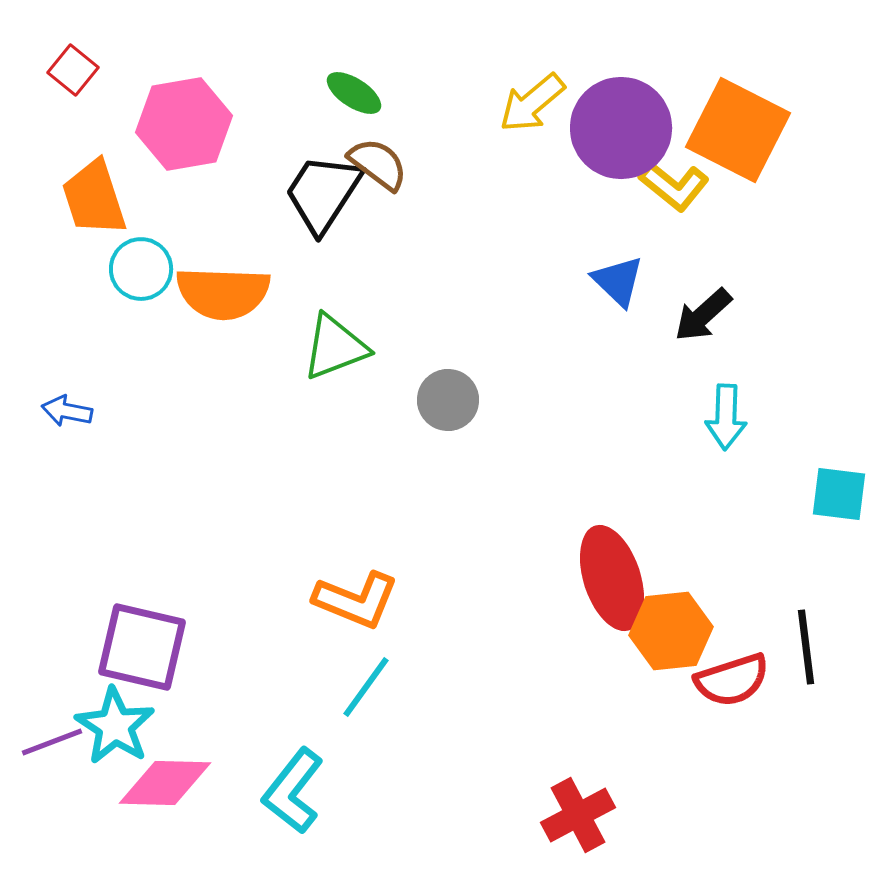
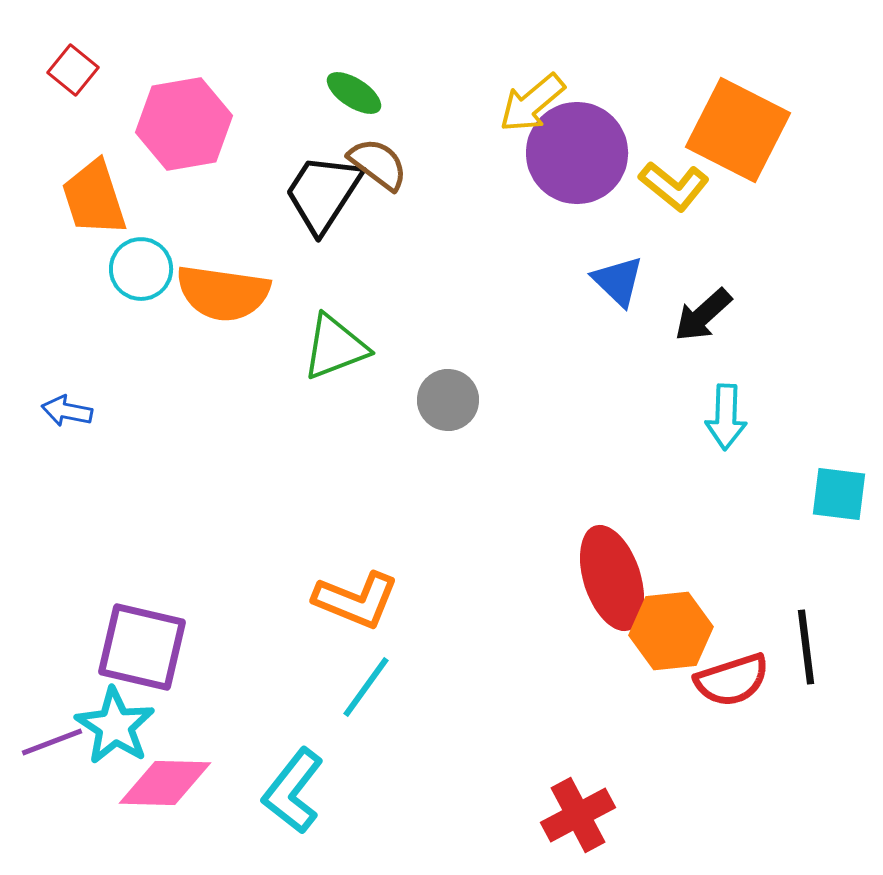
purple circle: moved 44 px left, 25 px down
orange semicircle: rotated 6 degrees clockwise
